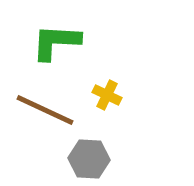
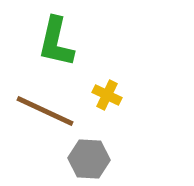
green L-shape: rotated 80 degrees counterclockwise
brown line: moved 1 px down
